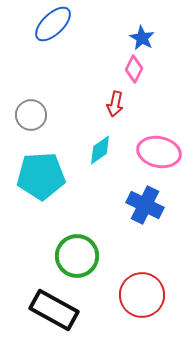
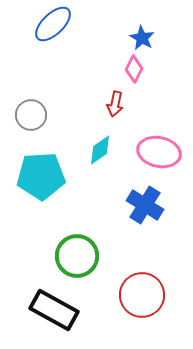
blue cross: rotated 6 degrees clockwise
